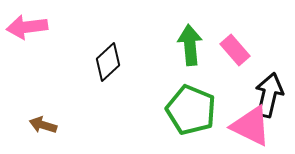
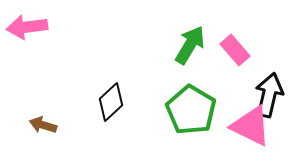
green arrow: rotated 36 degrees clockwise
black diamond: moved 3 px right, 40 px down
green pentagon: rotated 9 degrees clockwise
